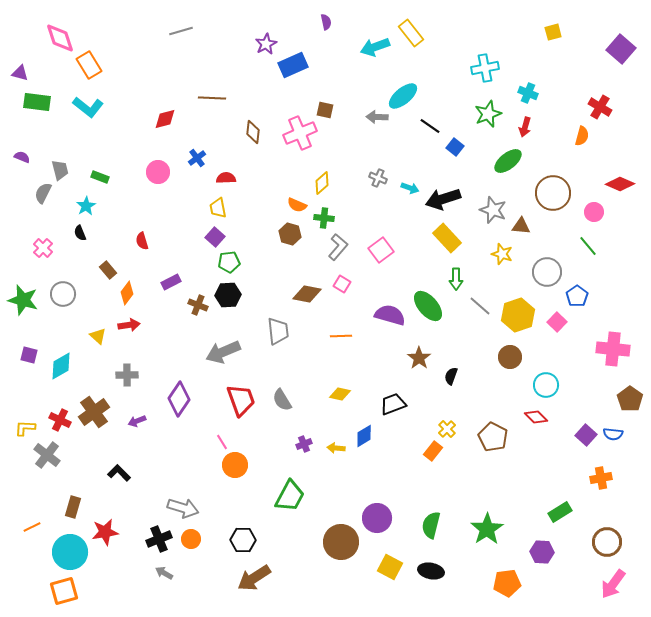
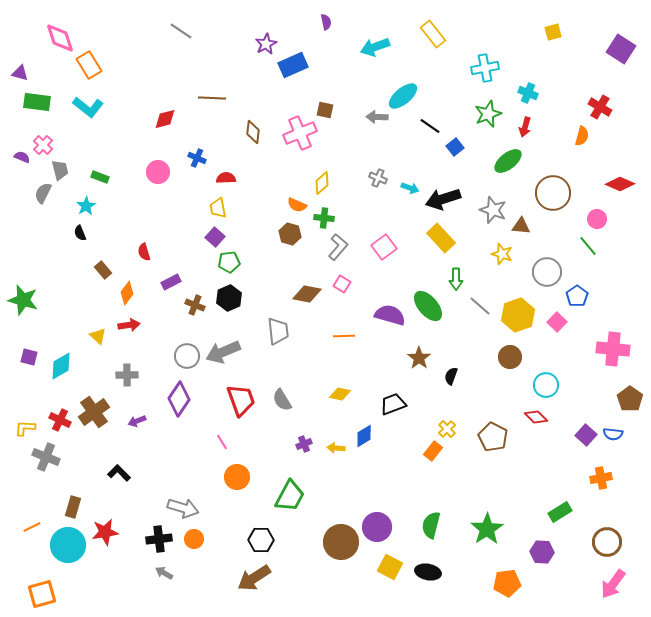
gray line at (181, 31): rotated 50 degrees clockwise
yellow rectangle at (411, 33): moved 22 px right, 1 px down
purple square at (621, 49): rotated 8 degrees counterclockwise
blue square at (455, 147): rotated 12 degrees clockwise
blue cross at (197, 158): rotated 30 degrees counterclockwise
pink circle at (594, 212): moved 3 px right, 7 px down
yellow rectangle at (447, 238): moved 6 px left
red semicircle at (142, 241): moved 2 px right, 11 px down
pink cross at (43, 248): moved 103 px up
pink square at (381, 250): moved 3 px right, 3 px up
brown rectangle at (108, 270): moved 5 px left
gray circle at (63, 294): moved 124 px right, 62 px down
black hexagon at (228, 295): moved 1 px right, 3 px down; rotated 20 degrees counterclockwise
brown cross at (198, 305): moved 3 px left
orange line at (341, 336): moved 3 px right
purple square at (29, 355): moved 2 px down
gray cross at (47, 455): moved 1 px left, 2 px down; rotated 16 degrees counterclockwise
orange circle at (235, 465): moved 2 px right, 12 px down
purple circle at (377, 518): moved 9 px down
black cross at (159, 539): rotated 15 degrees clockwise
orange circle at (191, 539): moved 3 px right
black hexagon at (243, 540): moved 18 px right
cyan circle at (70, 552): moved 2 px left, 7 px up
black ellipse at (431, 571): moved 3 px left, 1 px down
orange square at (64, 591): moved 22 px left, 3 px down
